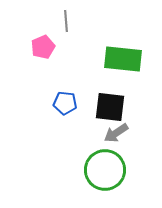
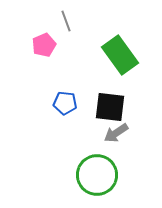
gray line: rotated 15 degrees counterclockwise
pink pentagon: moved 1 px right, 2 px up
green rectangle: moved 3 px left, 4 px up; rotated 48 degrees clockwise
green circle: moved 8 px left, 5 px down
